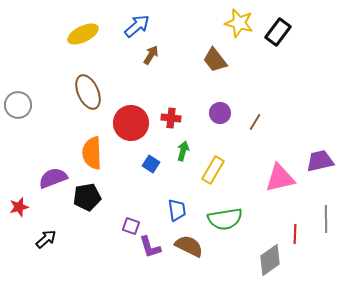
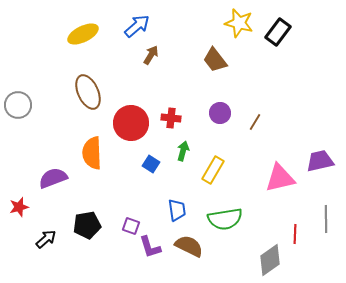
black pentagon: moved 28 px down
